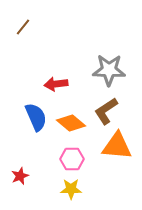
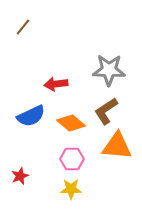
blue semicircle: moved 5 px left, 1 px up; rotated 88 degrees clockwise
